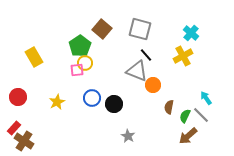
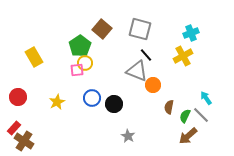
cyan cross: rotated 28 degrees clockwise
